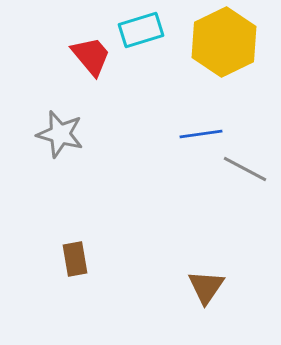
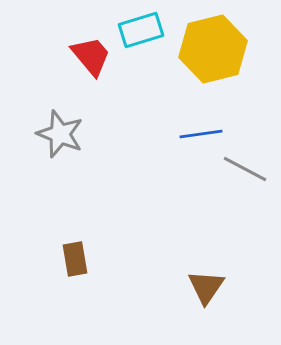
yellow hexagon: moved 11 px left, 7 px down; rotated 12 degrees clockwise
gray star: rotated 6 degrees clockwise
